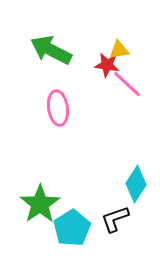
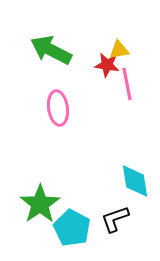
pink line: rotated 36 degrees clockwise
cyan diamond: moved 1 px left, 3 px up; rotated 42 degrees counterclockwise
cyan pentagon: rotated 12 degrees counterclockwise
